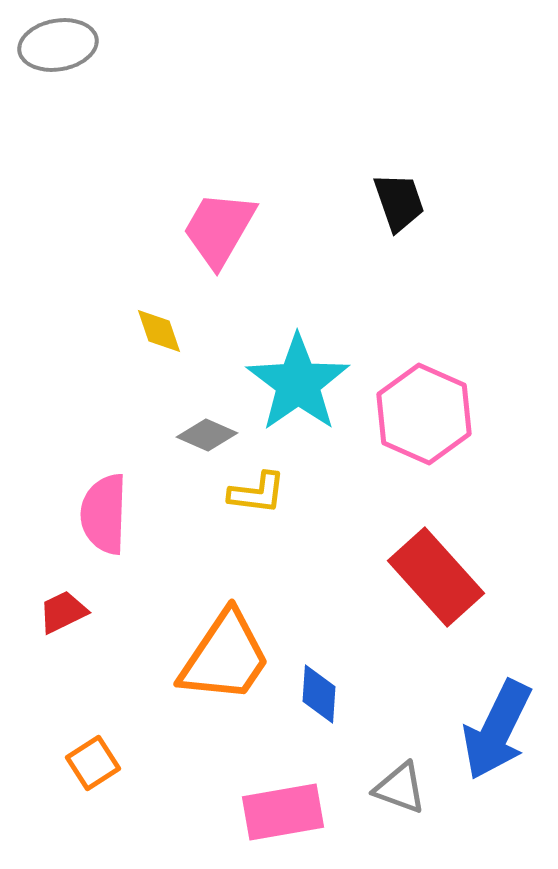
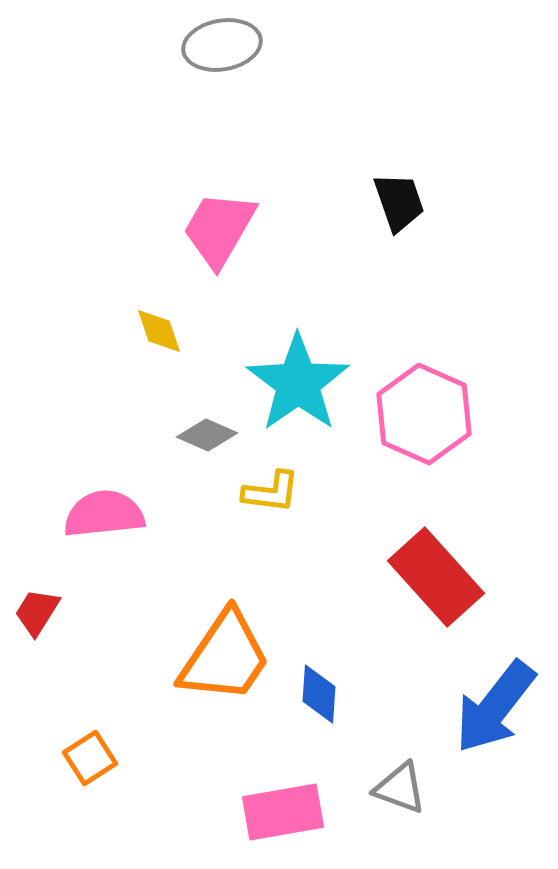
gray ellipse: moved 164 px right
yellow L-shape: moved 14 px right, 1 px up
pink semicircle: rotated 82 degrees clockwise
red trapezoid: moved 26 px left; rotated 32 degrees counterclockwise
blue arrow: moved 2 px left, 23 px up; rotated 12 degrees clockwise
orange square: moved 3 px left, 5 px up
